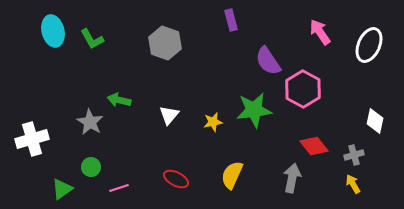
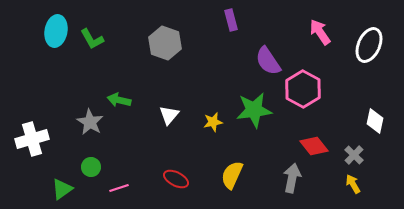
cyan ellipse: moved 3 px right; rotated 24 degrees clockwise
gray cross: rotated 30 degrees counterclockwise
